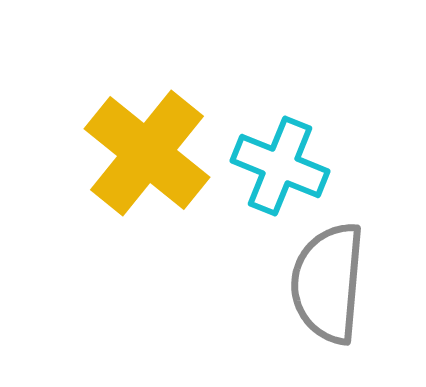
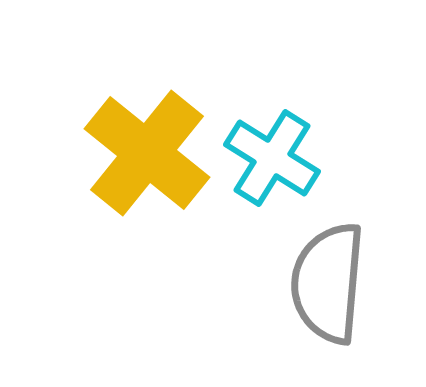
cyan cross: moved 8 px left, 8 px up; rotated 10 degrees clockwise
